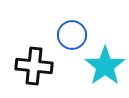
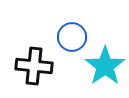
blue circle: moved 2 px down
